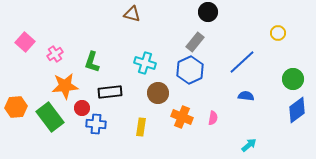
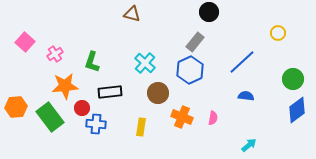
black circle: moved 1 px right
cyan cross: rotated 25 degrees clockwise
